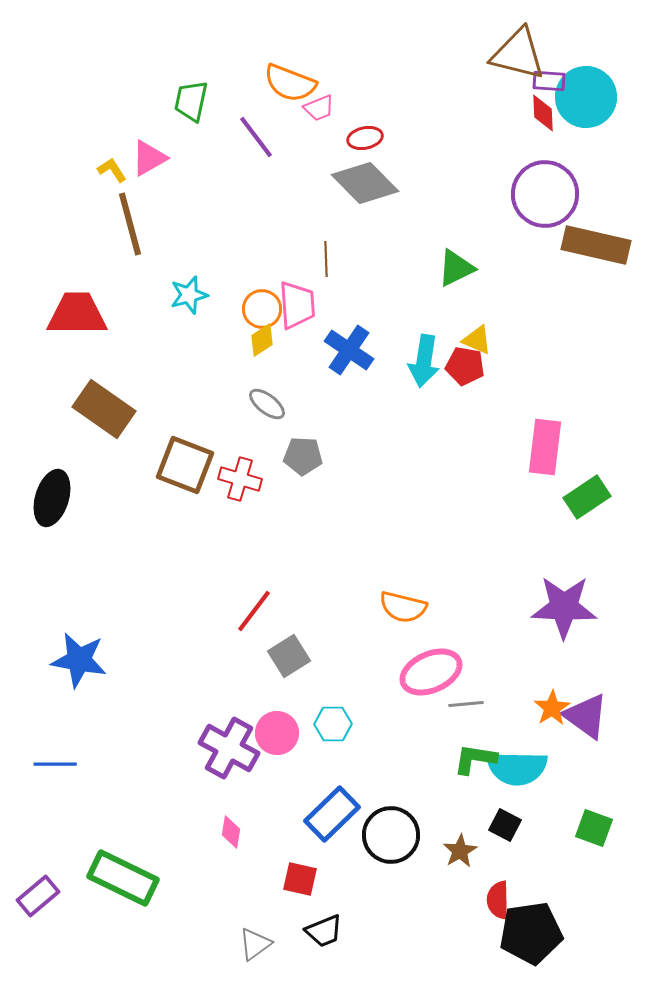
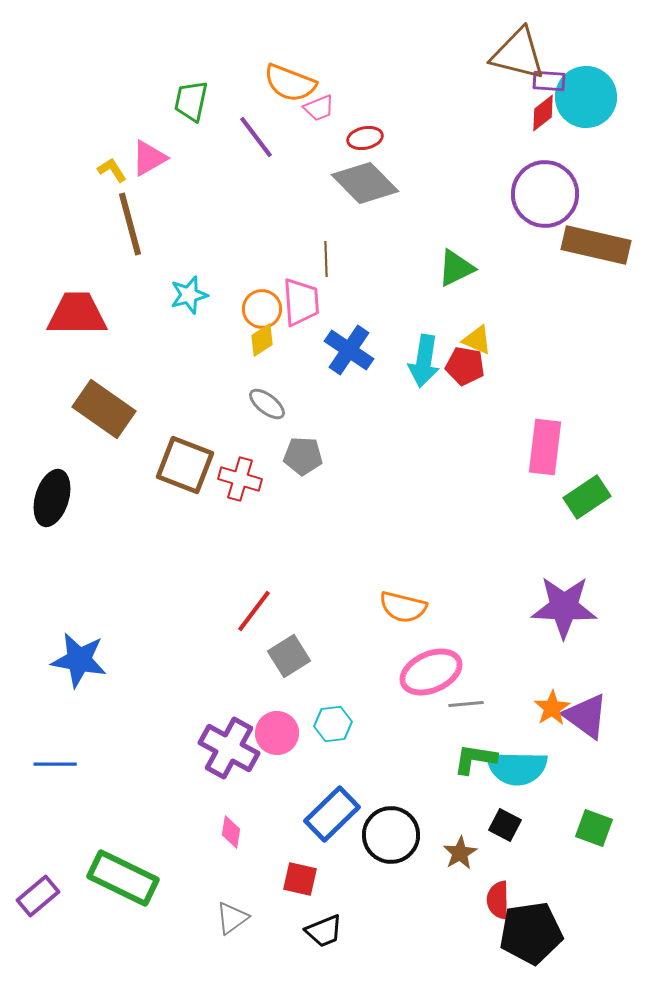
red diamond at (543, 113): rotated 54 degrees clockwise
pink trapezoid at (297, 305): moved 4 px right, 3 px up
cyan hexagon at (333, 724): rotated 6 degrees counterclockwise
brown star at (460, 851): moved 2 px down
gray triangle at (255, 944): moved 23 px left, 26 px up
